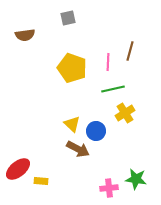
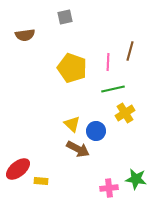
gray square: moved 3 px left, 1 px up
